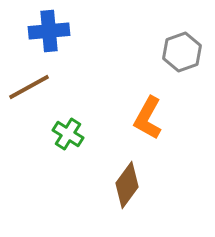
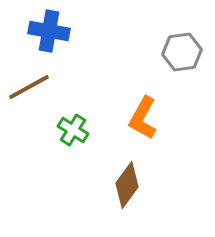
blue cross: rotated 15 degrees clockwise
gray hexagon: rotated 12 degrees clockwise
orange L-shape: moved 5 px left
green cross: moved 5 px right, 4 px up
